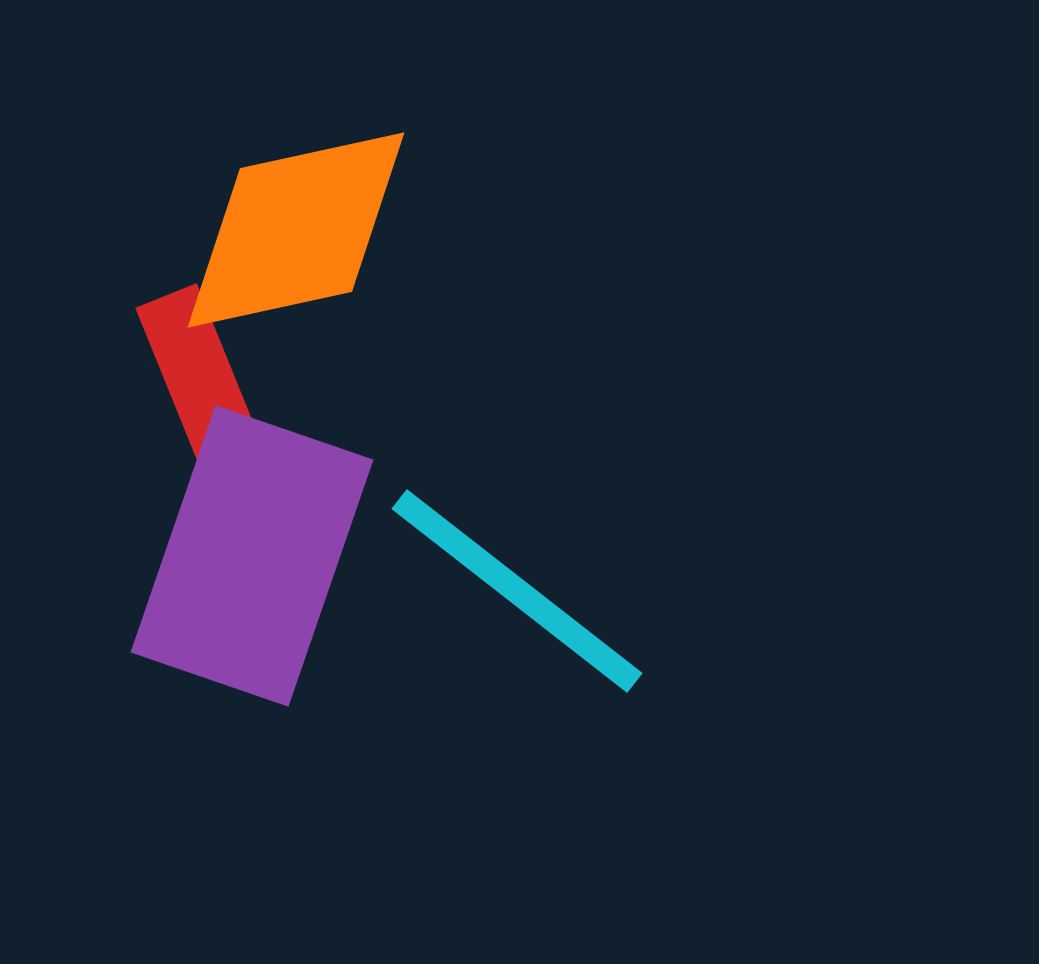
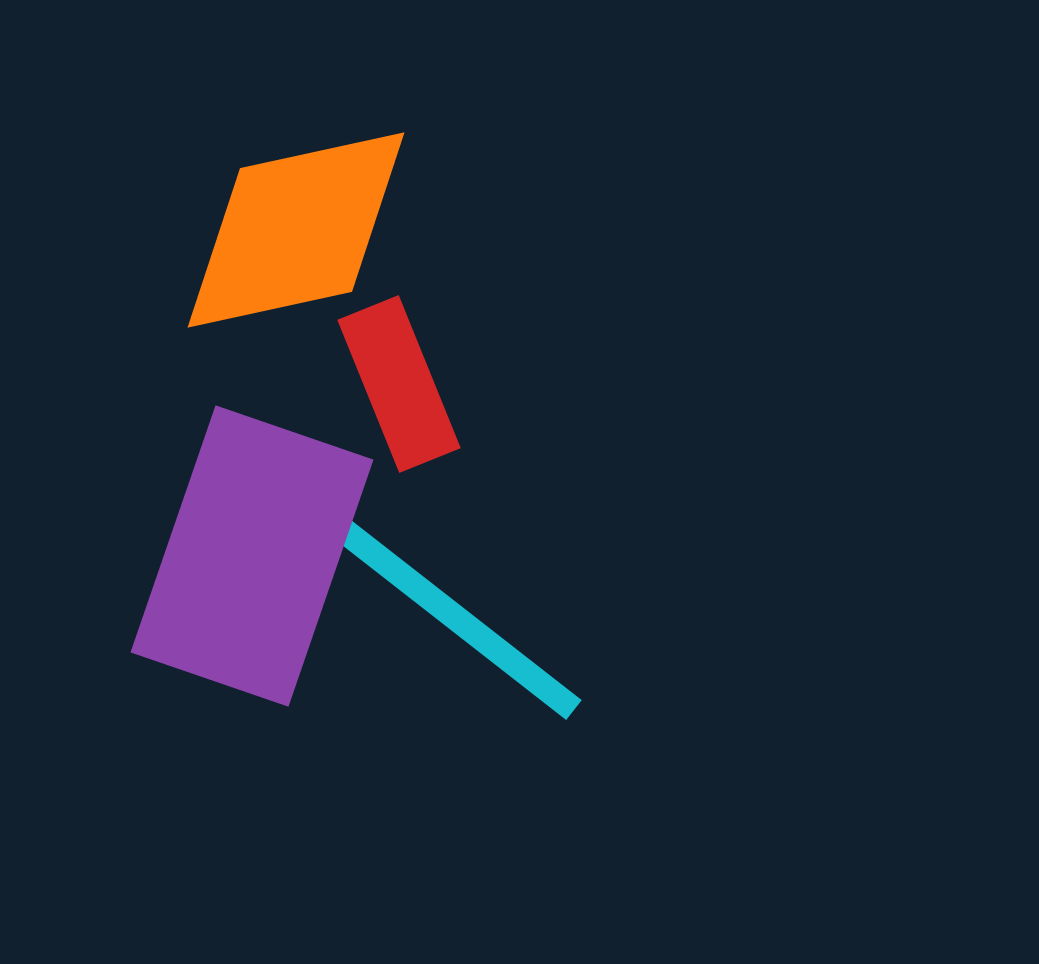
red rectangle: moved 202 px right, 12 px down
cyan line: moved 61 px left, 27 px down
